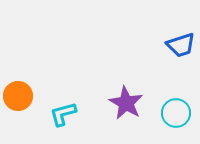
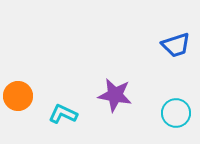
blue trapezoid: moved 5 px left
purple star: moved 11 px left, 8 px up; rotated 20 degrees counterclockwise
cyan L-shape: rotated 40 degrees clockwise
